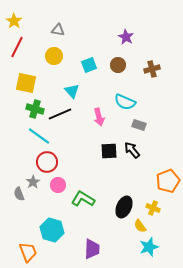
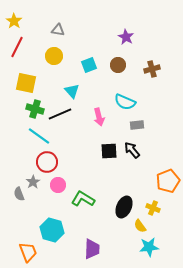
gray rectangle: moved 2 px left; rotated 24 degrees counterclockwise
cyan star: rotated 12 degrees clockwise
